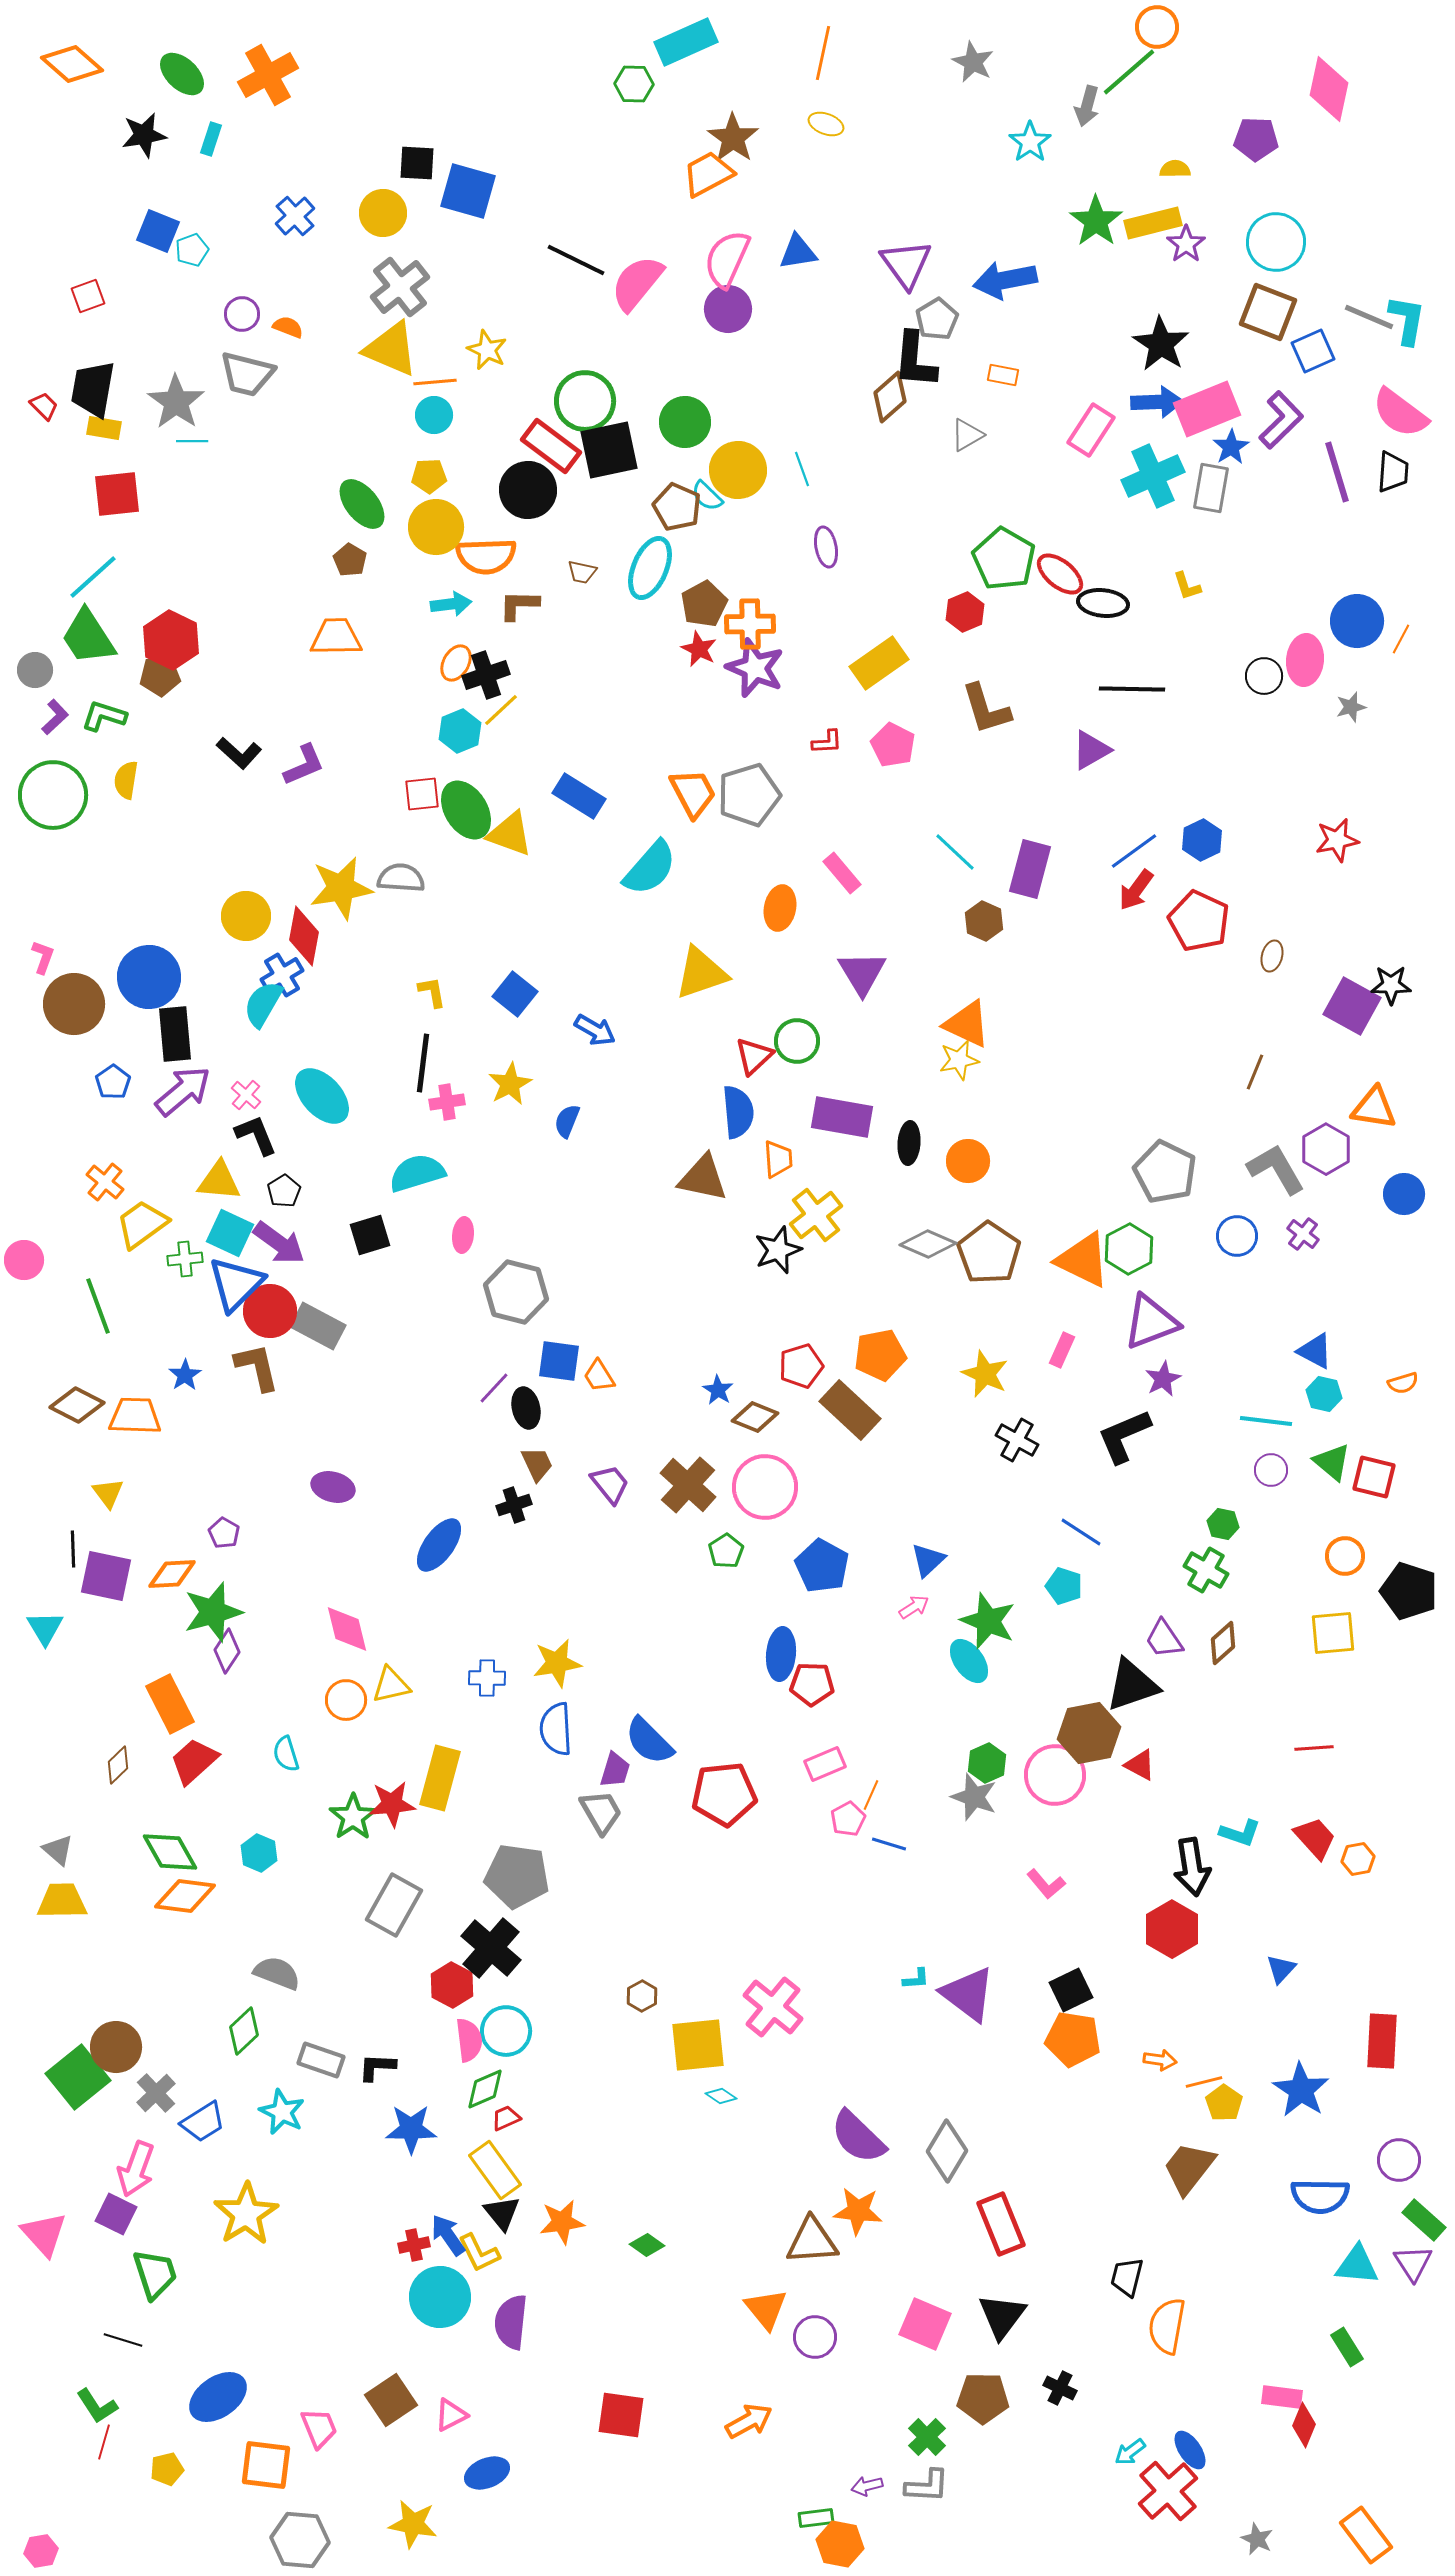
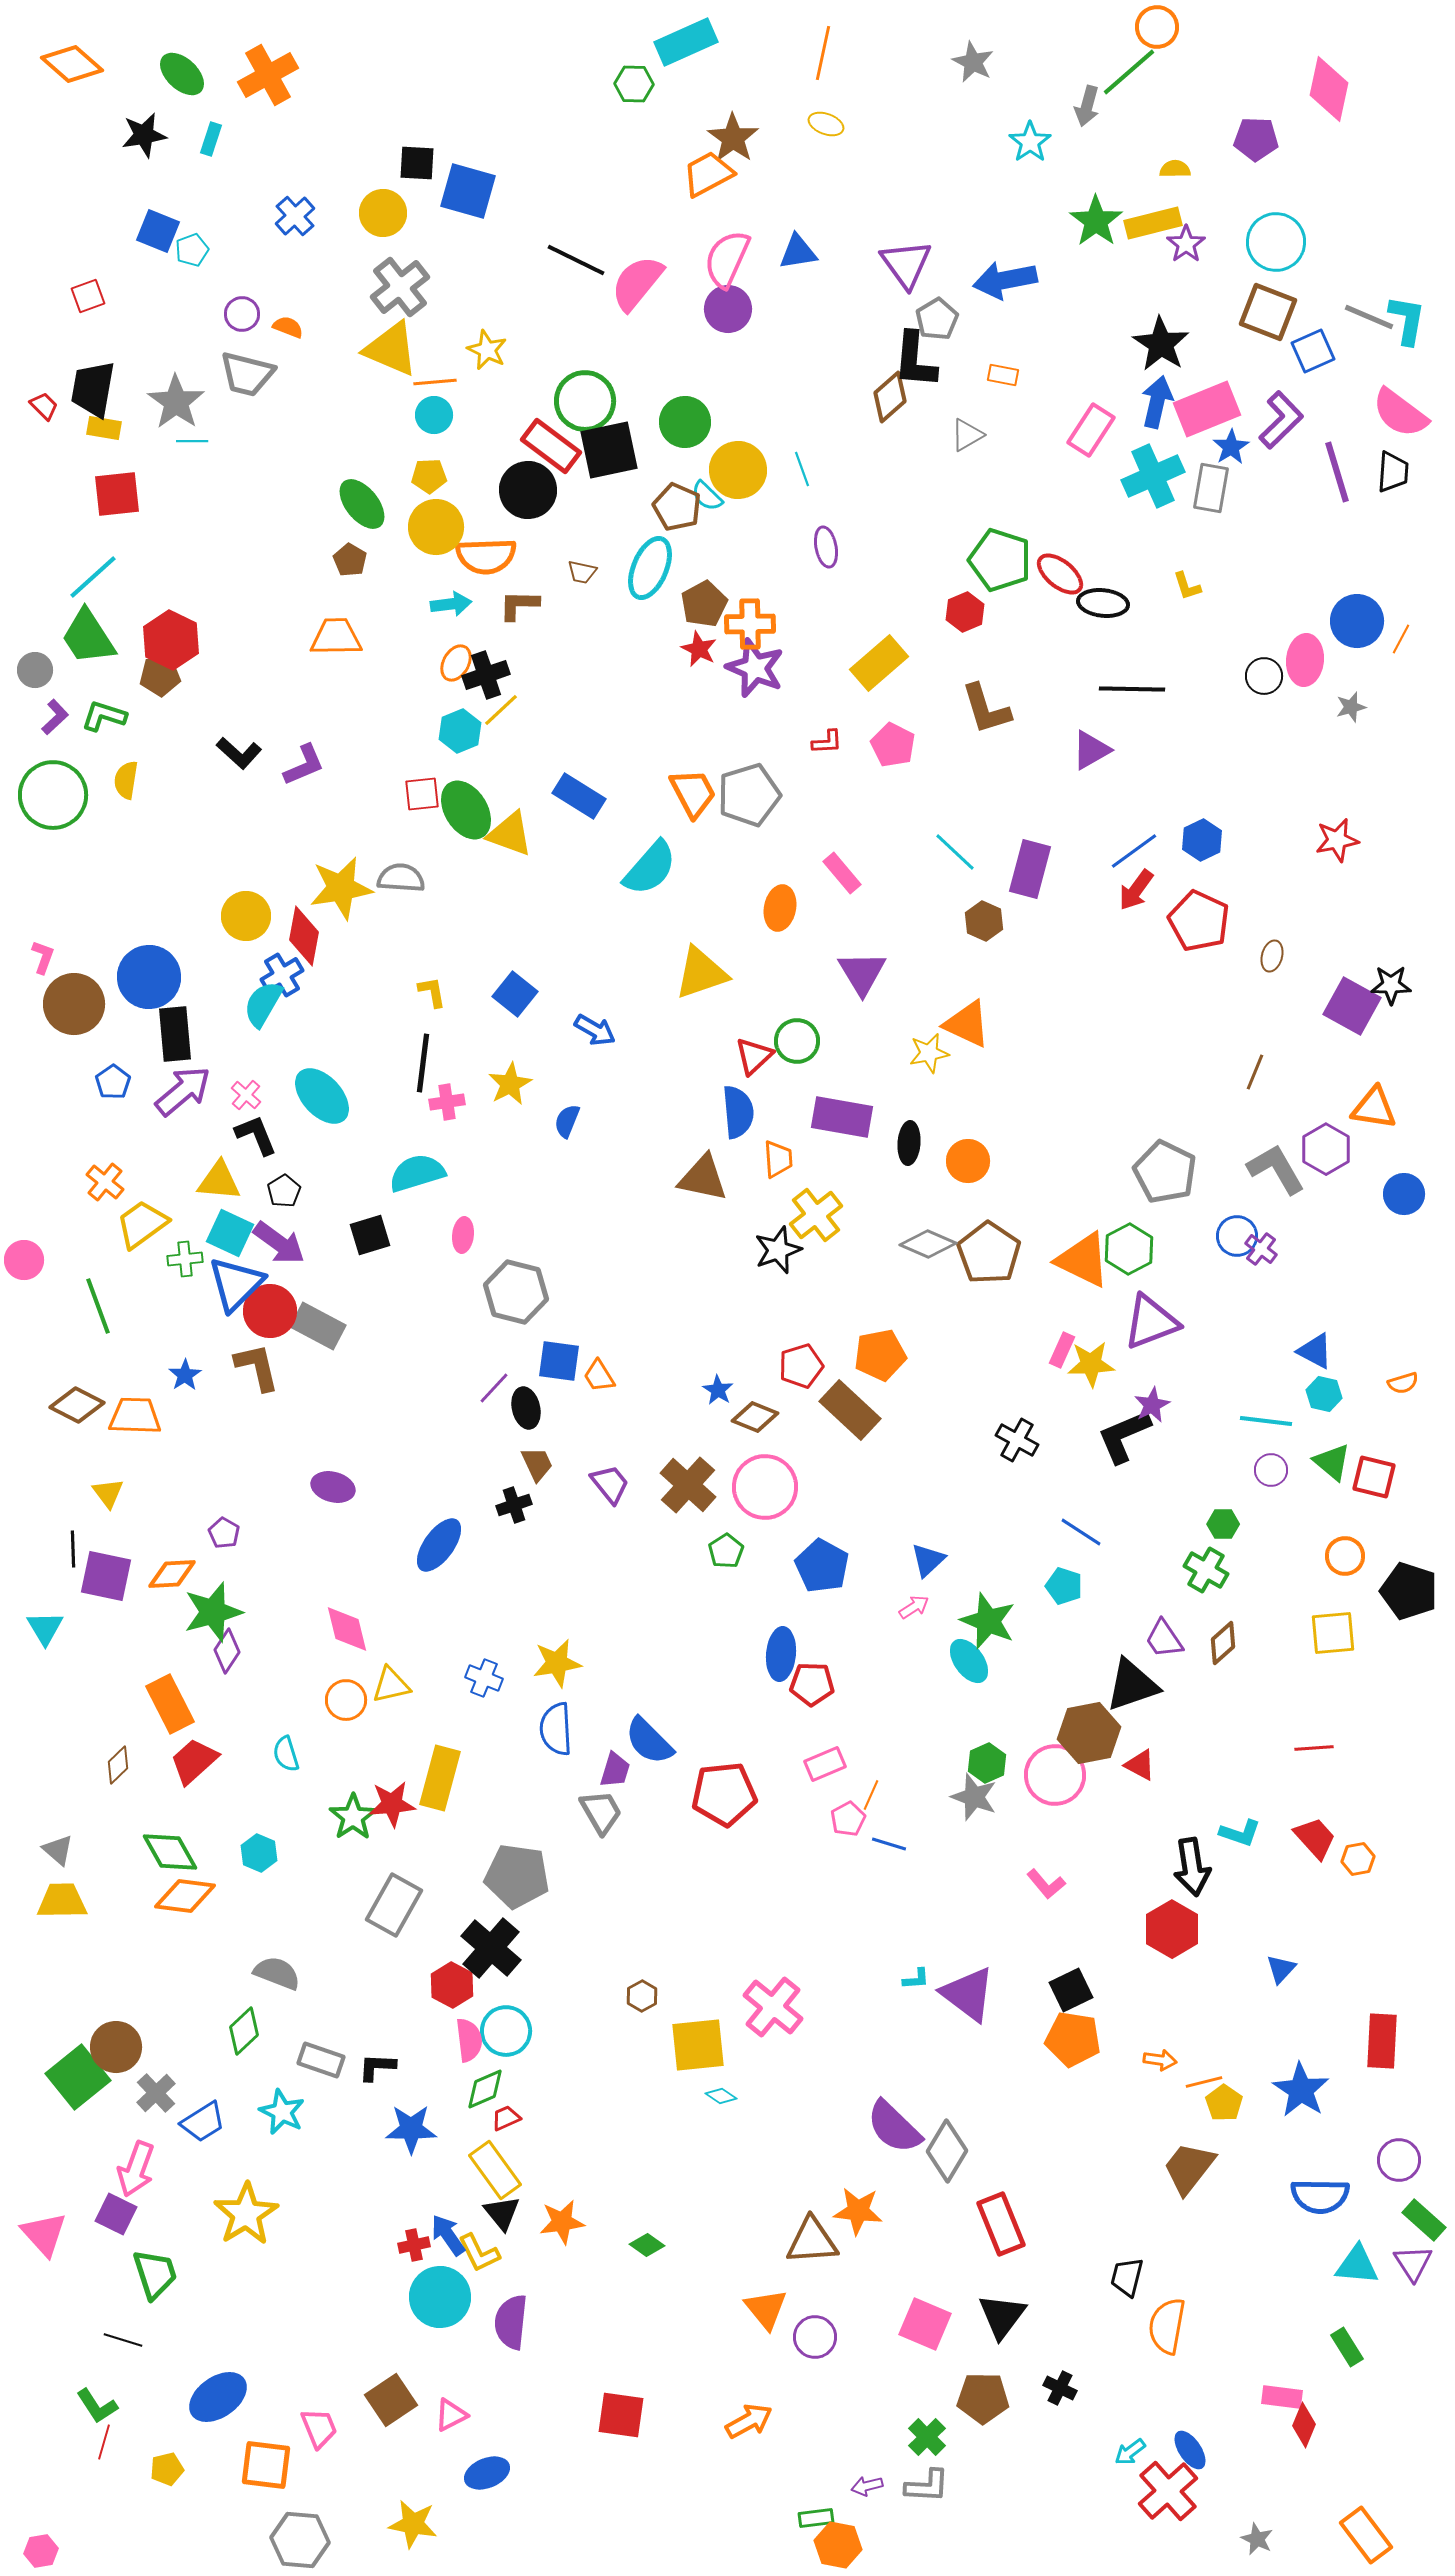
blue arrow at (1157, 402): rotated 75 degrees counterclockwise
green pentagon at (1004, 559): moved 4 px left, 1 px down; rotated 12 degrees counterclockwise
yellow rectangle at (879, 663): rotated 6 degrees counterclockwise
yellow star at (959, 1060): moved 30 px left, 7 px up
purple cross at (1303, 1234): moved 42 px left, 15 px down
yellow star at (985, 1374): moved 106 px right, 10 px up; rotated 27 degrees counterclockwise
purple star at (1163, 1379): moved 11 px left, 26 px down
green hexagon at (1223, 1524): rotated 12 degrees counterclockwise
blue cross at (487, 1678): moved 3 px left; rotated 21 degrees clockwise
purple semicircle at (858, 2137): moved 36 px right, 10 px up
orange hexagon at (840, 2544): moved 2 px left, 1 px down
